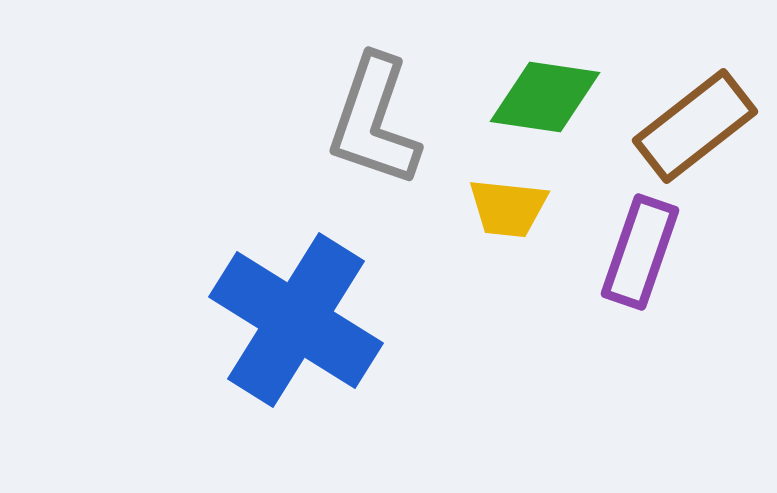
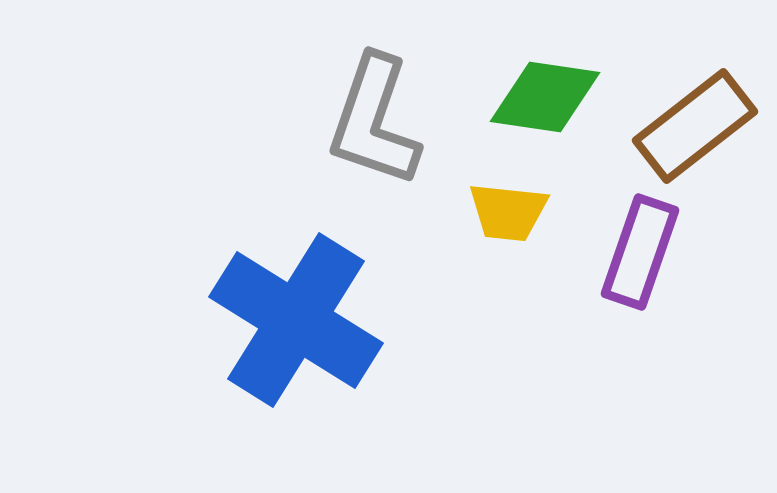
yellow trapezoid: moved 4 px down
